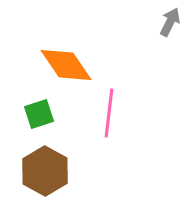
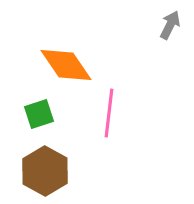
gray arrow: moved 3 px down
